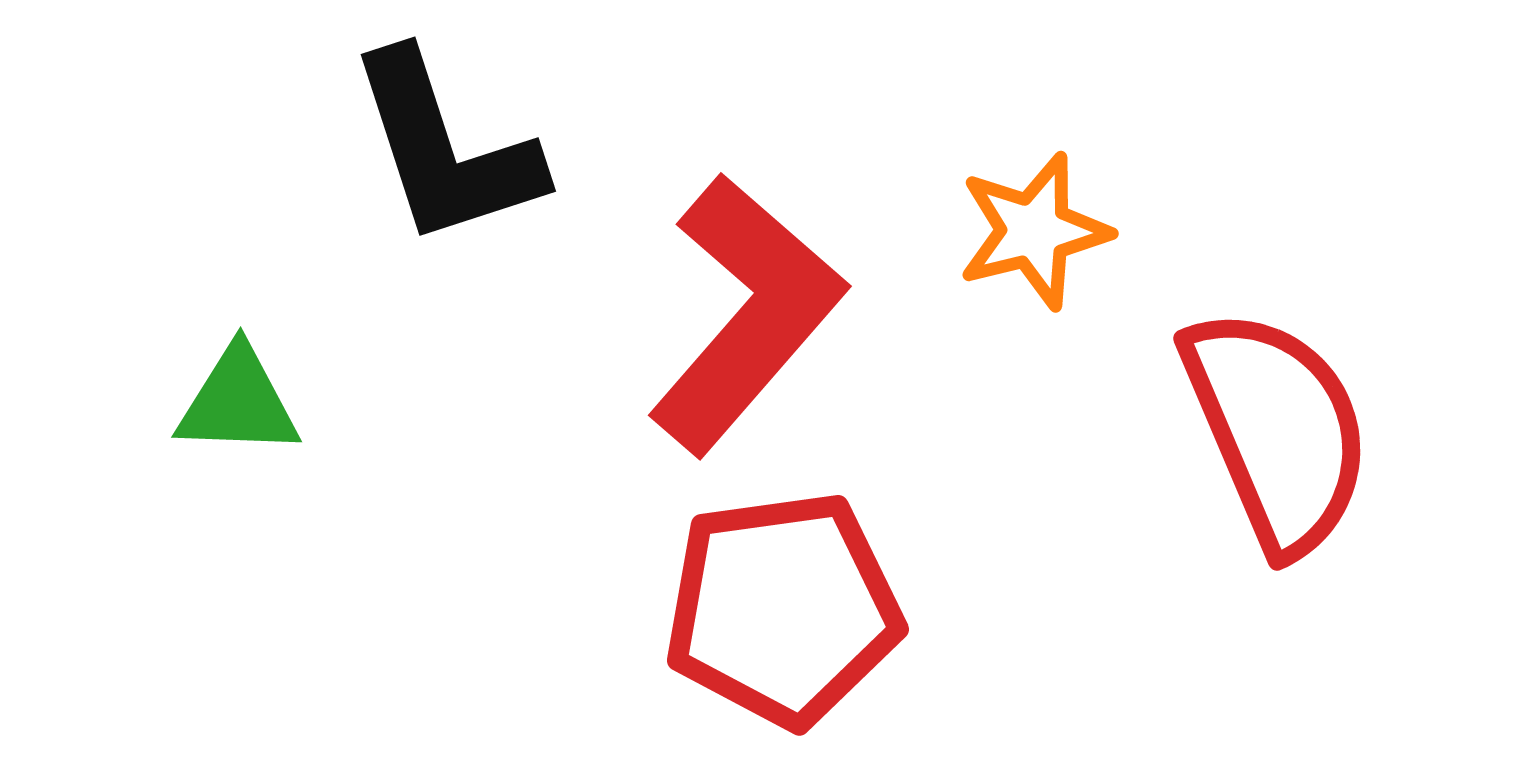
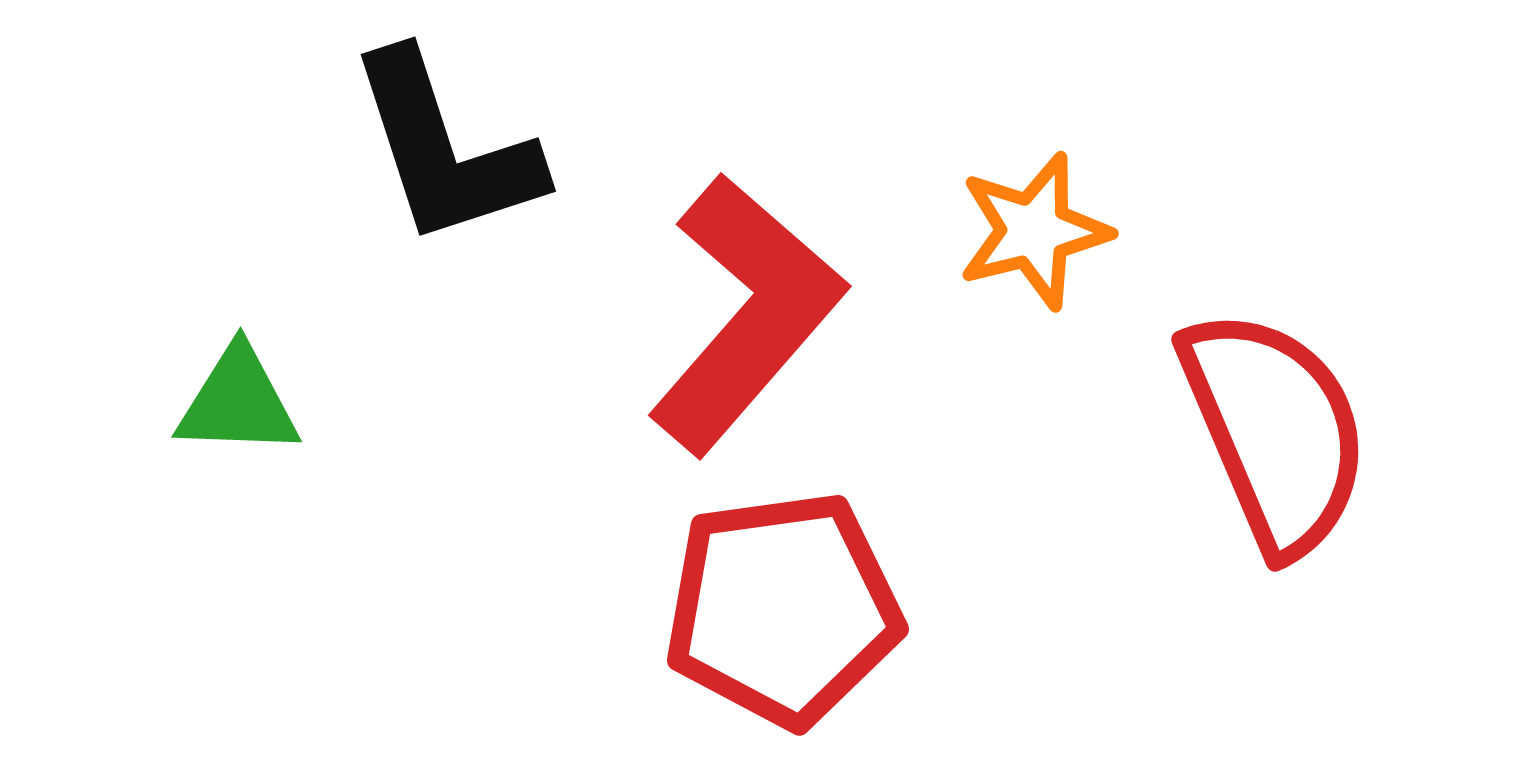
red semicircle: moved 2 px left, 1 px down
